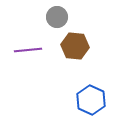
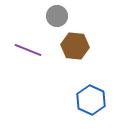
gray circle: moved 1 px up
purple line: rotated 28 degrees clockwise
